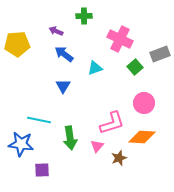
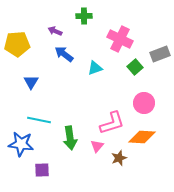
purple arrow: moved 1 px left
blue triangle: moved 32 px left, 4 px up
